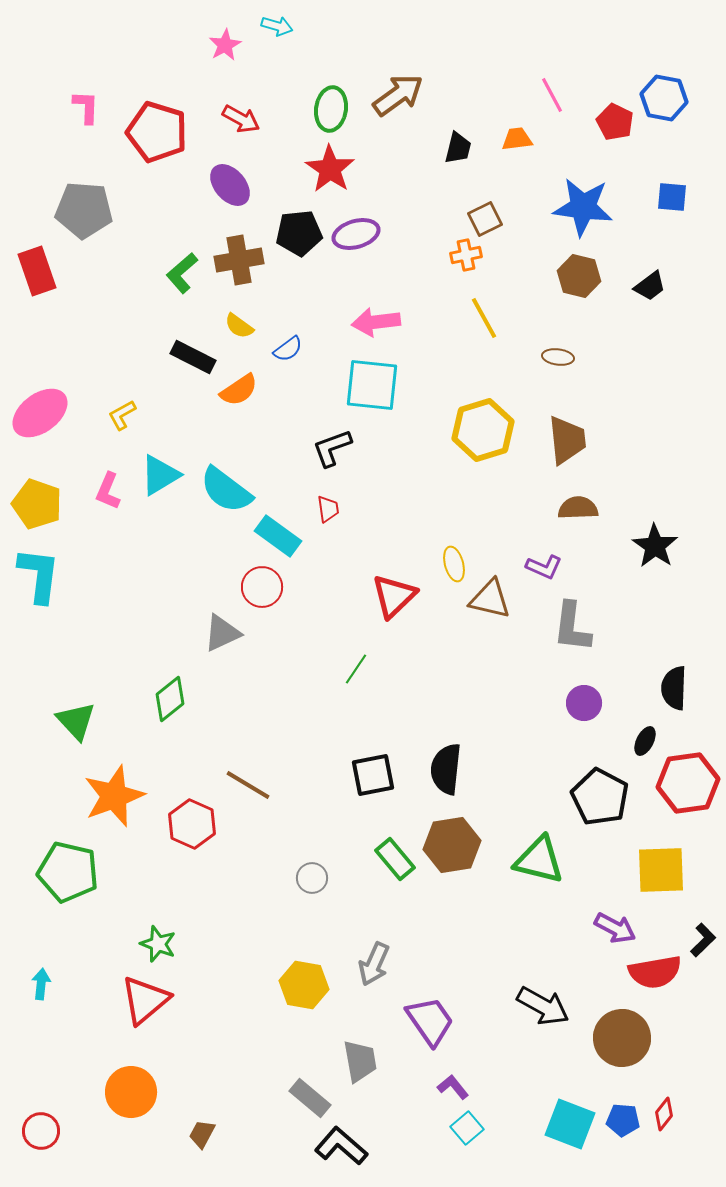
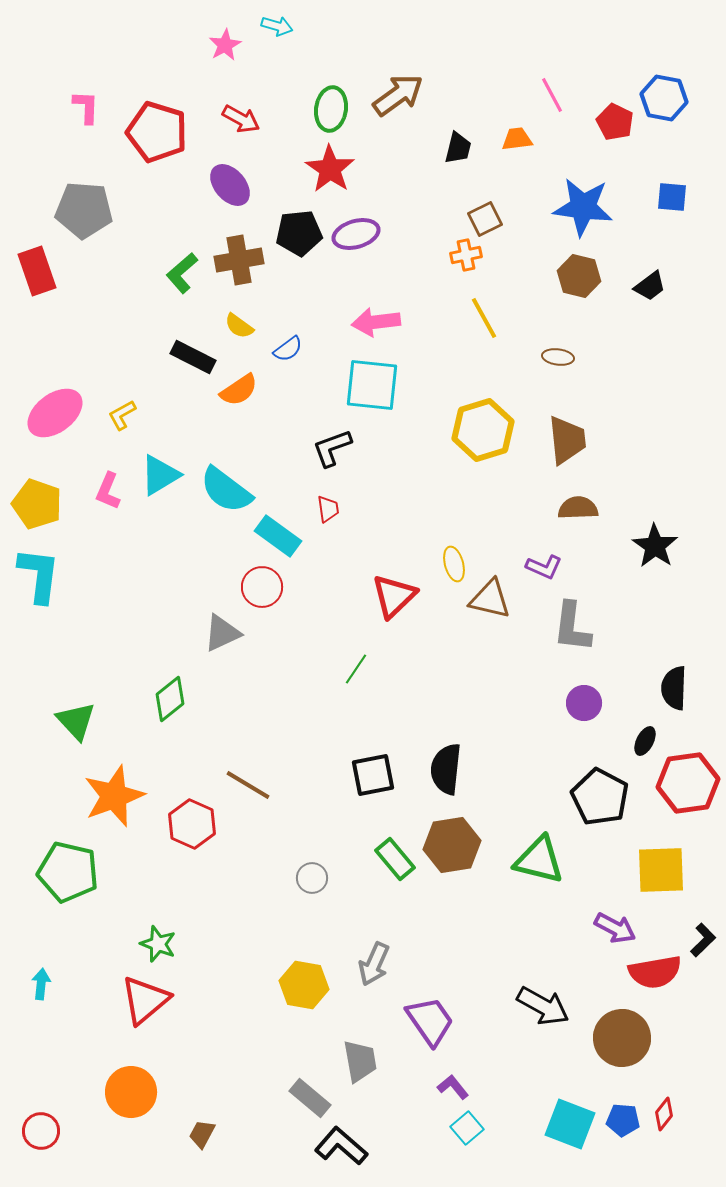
pink ellipse at (40, 413): moved 15 px right
